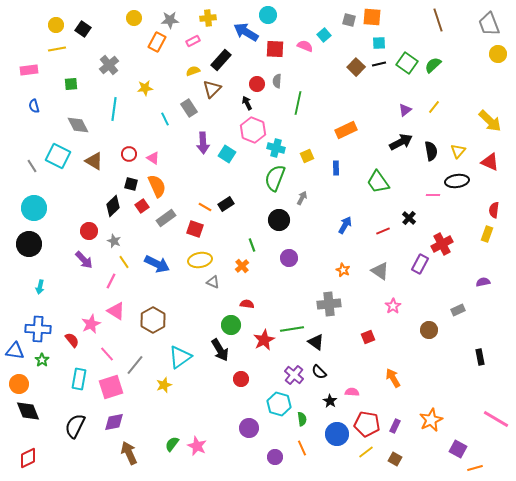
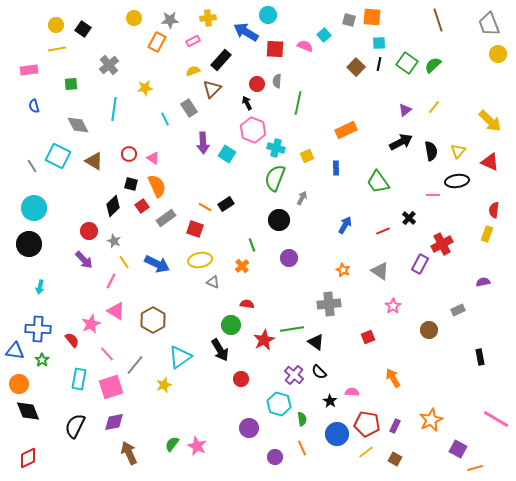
black line at (379, 64): rotated 64 degrees counterclockwise
